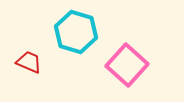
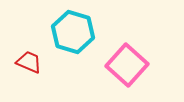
cyan hexagon: moved 3 px left
